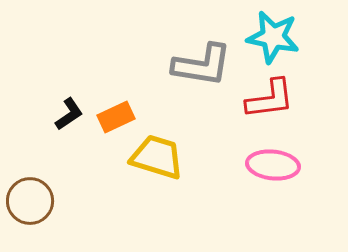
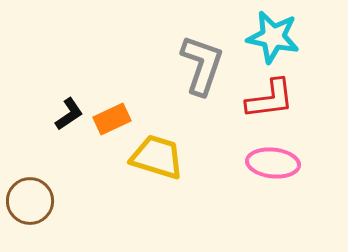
gray L-shape: rotated 80 degrees counterclockwise
orange rectangle: moved 4 px left, 2 px down
pink ellipse: moved 2 px up
